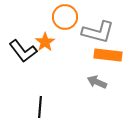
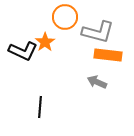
black L-shape: rotated 28 degrees counterclockwise
